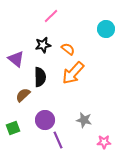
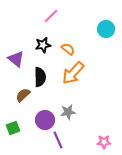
gray star: moved 16 px left, 8 px up; rotated 21 degrees counterclockwise
